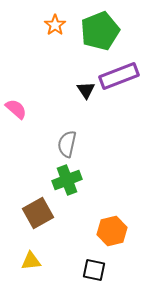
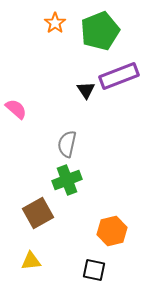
orange star: moved 2 px up
